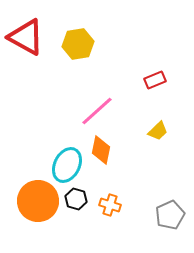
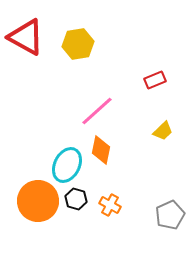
yellow trapezoid: moved 5 px right
orange cross: rotated 10 degrees clockwise
